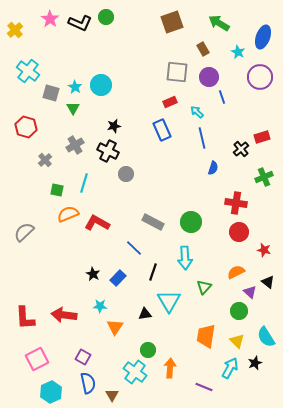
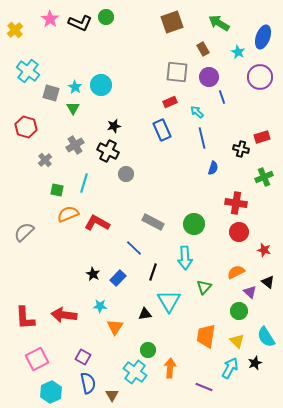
black cross at (241, 149): rotated 35 degrees counterclockwise
green circle at (191, 222): moved 3 px right, 2 px down
